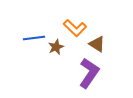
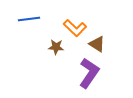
blue line: moved 5 px left, 19 px up
brown star: rotated 28 degrees clockwise
